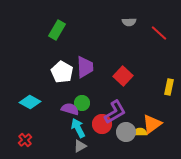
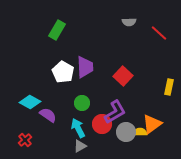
white pentagon: moved 1 px right
purple semicircle: moved 22 px left, 6 px down; rotated 18 degrees clockwise
